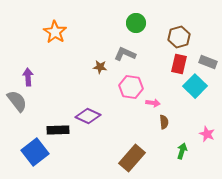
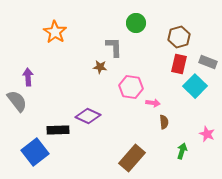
gray L-shape: moved 11 px left, 7 px up; rotated 65 degrees clockwise
